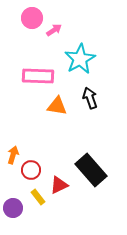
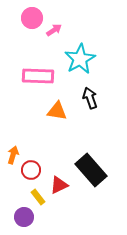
orange triangle: moved 5 px down
purple circle: moved 11 px right, 9 px down
